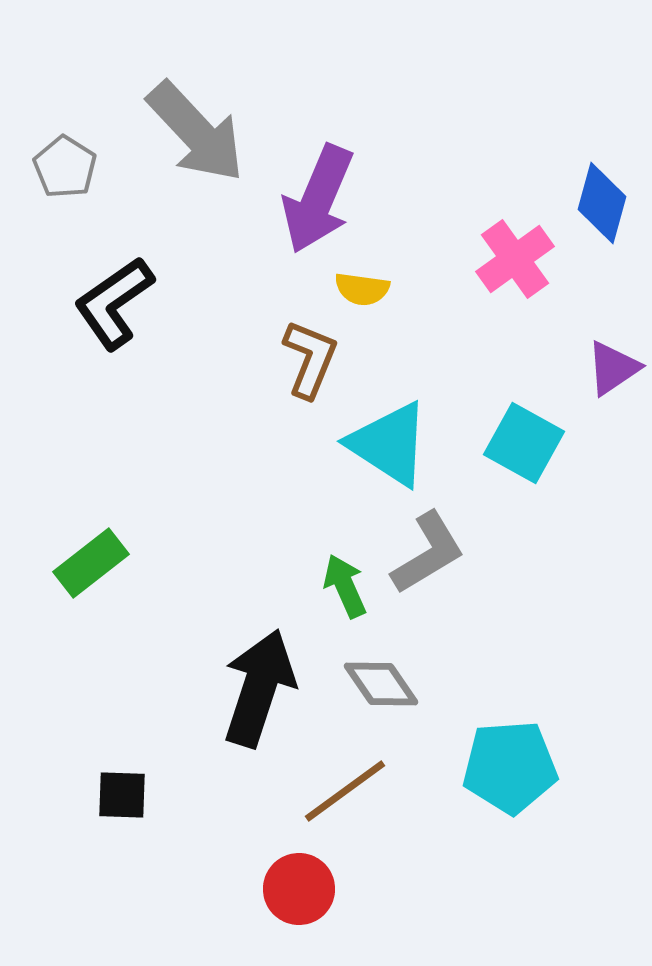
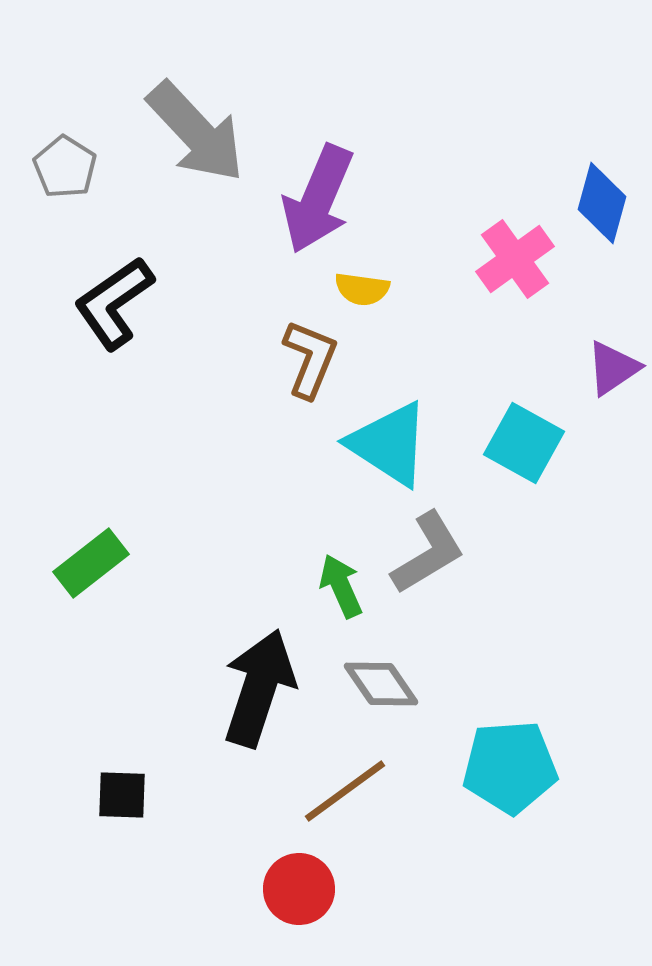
green arrow: moved 4 px left
